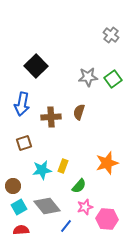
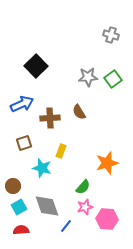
gray cross: rotated 21 degrees counterclockwise
blue arrow: rotated 125 degrees counterclockwise
brown semicircle: rotated 49 degrees counterclockwise
brown cross: moved 1 px left, 1 px down
yellow rectangle: moved 2 px left, 15 px up
cyan star: moved 2 px up; rotated 24 degrees clockwise
green semicircle: moved 4 px right, 1 px down
gray diamond: rotated 20 degrees clockwise
